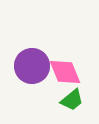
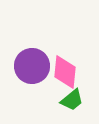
pink diamond: rotated 28 degrees clockwise
